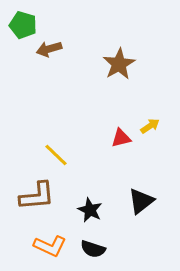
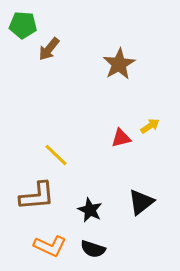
green pentagon: rotated 12 degrees counterclockwise
brown arrow: rotated 35 degrees counterclockwise
black triangle: moved 1 px down
